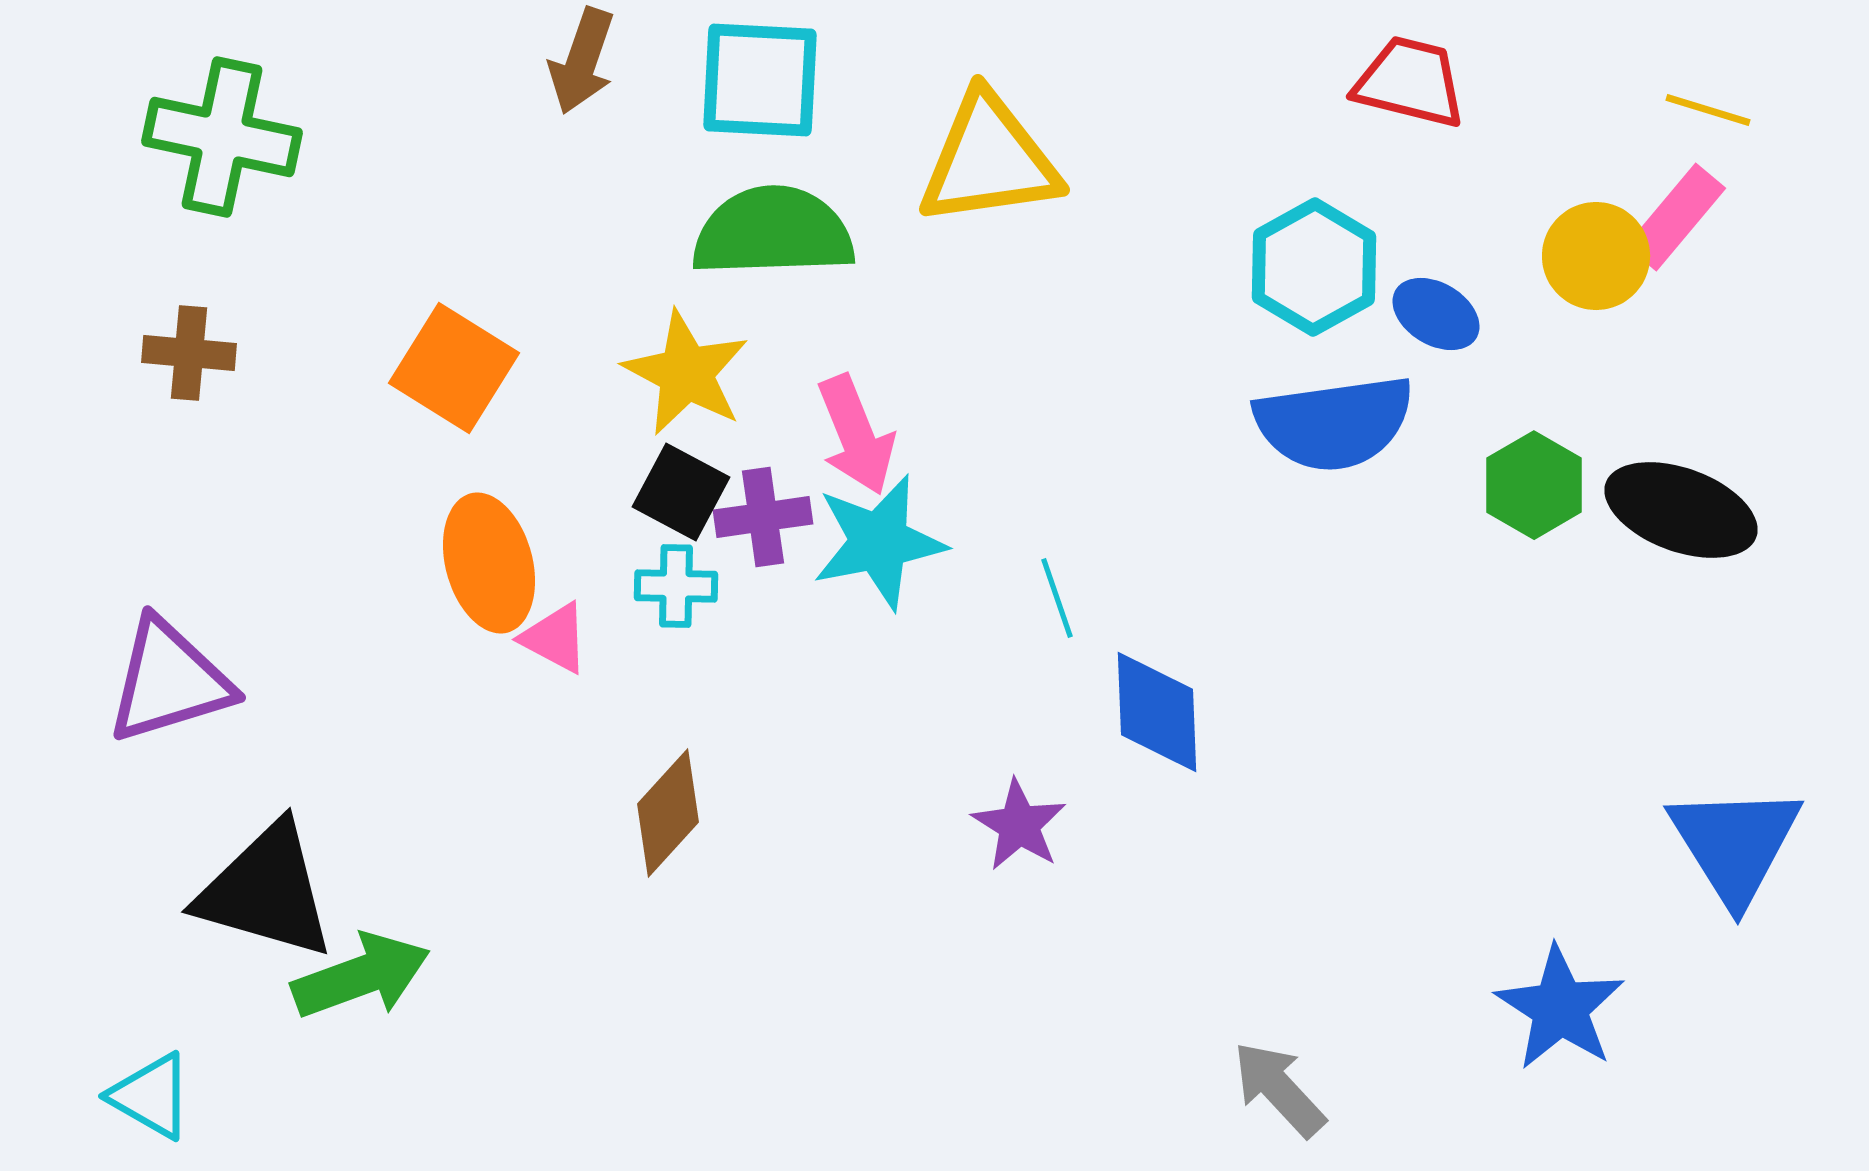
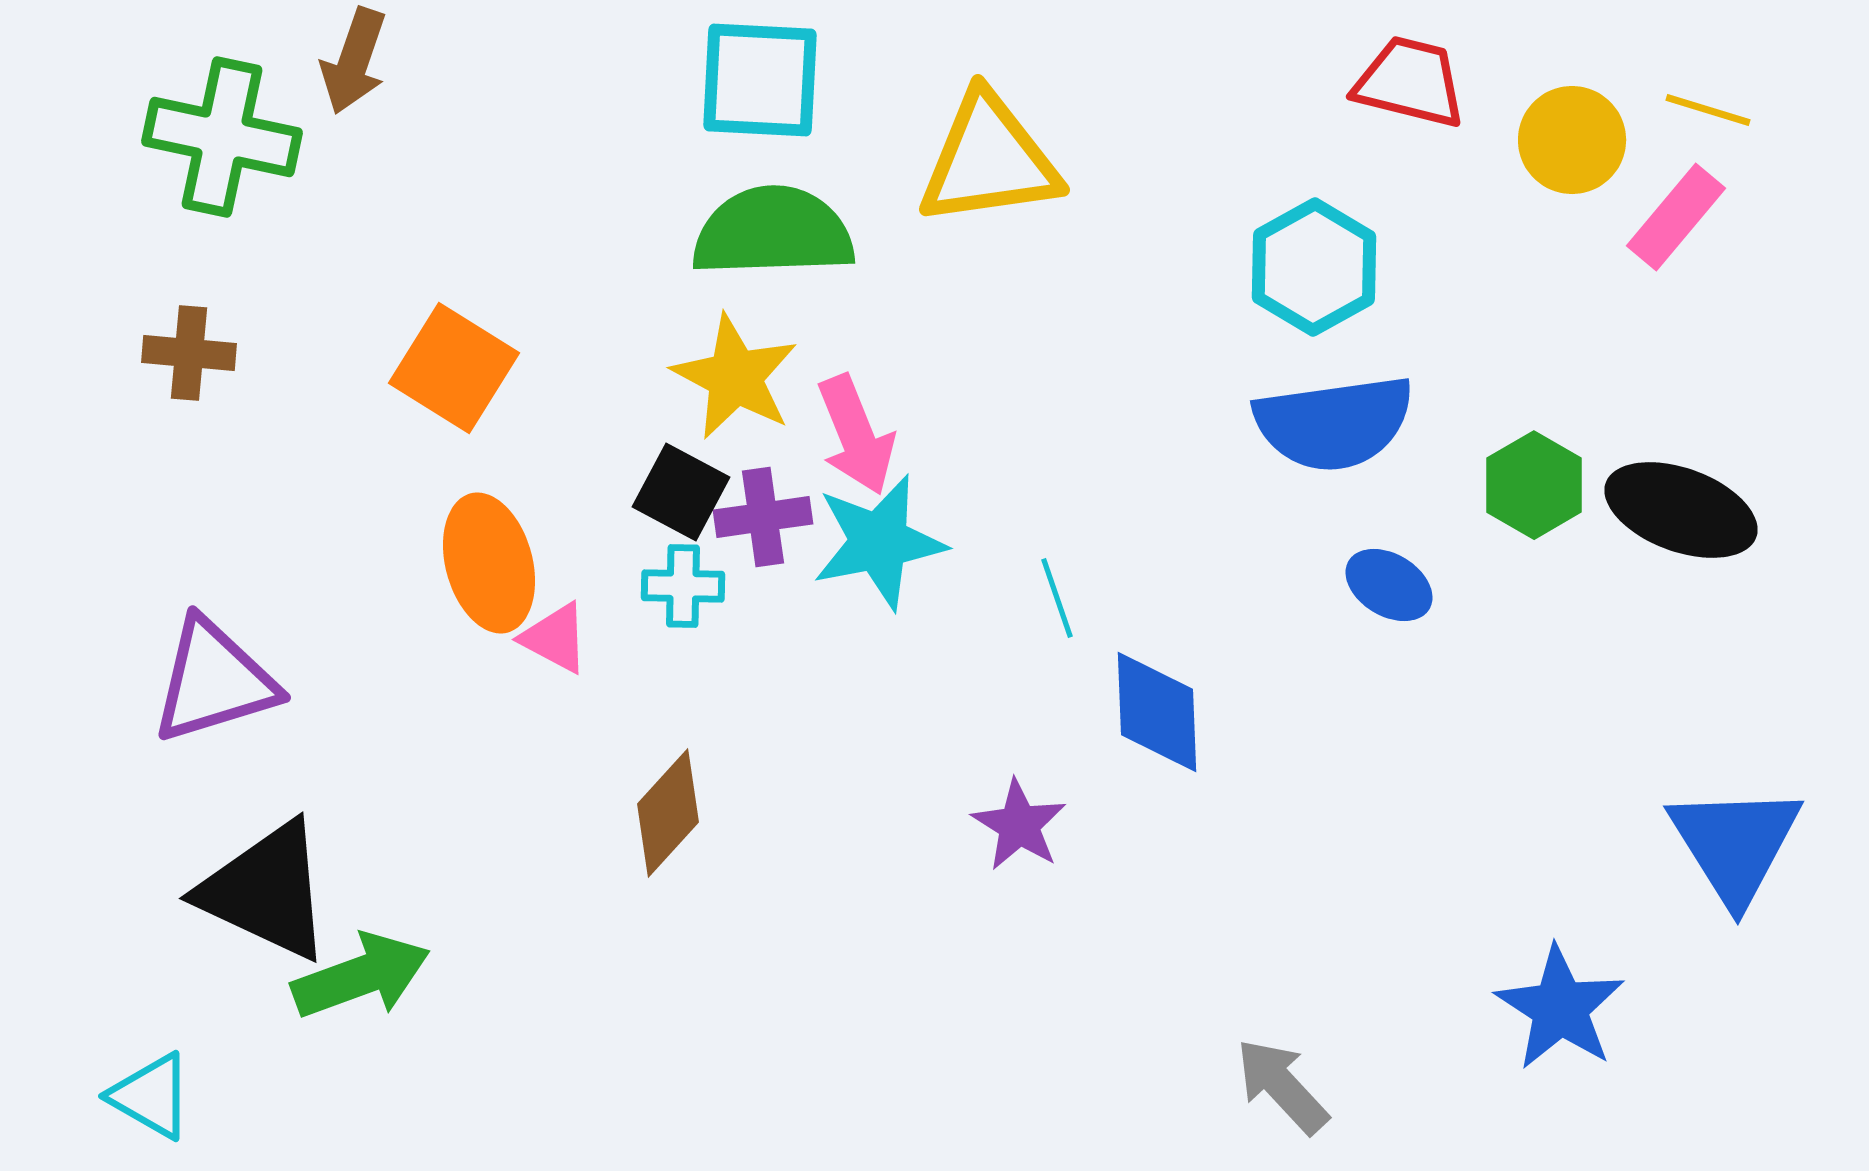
brown arrow: moved 228 px left
yellow circle: moved 24 px left, 116 px up
blue ellipse: moved 47 px left, 271 px down
yellow star: moved 49 px right, 4 px down
cyan cross: moved 7 px right
purple triangle: moved 45 px right
black triangle: rotated 9 degrees clockwise
gray arrow: moved 3 px right, 3 px up
